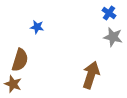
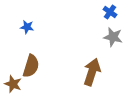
blue cross: moved 1 px right, 1 px up
blue star: moved 10 px left
brown semicircle: moved 11 px right, 6 px down
brown arrow: moved 1 px right, 3 px up
